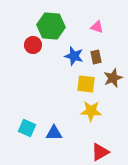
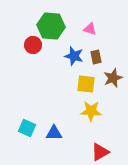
pink triangle: moved 7 px left, 2 px down
